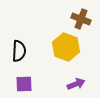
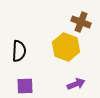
brown cross: moved 3 px down
purple square: moved 1 px right, 2 px down
